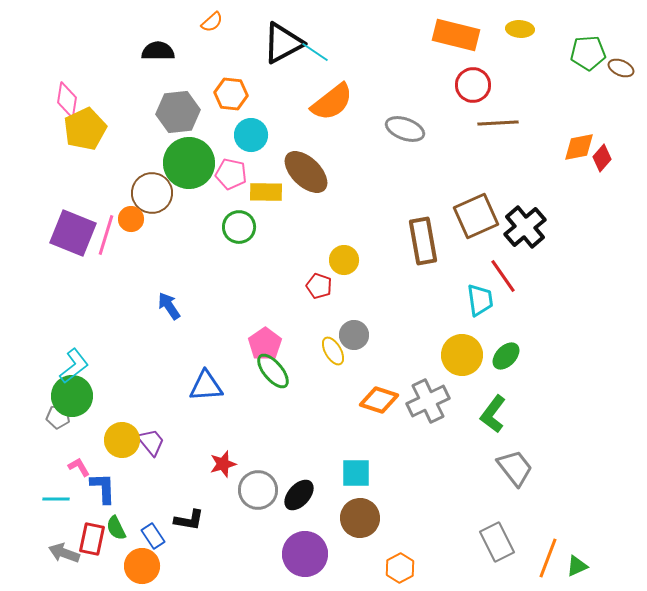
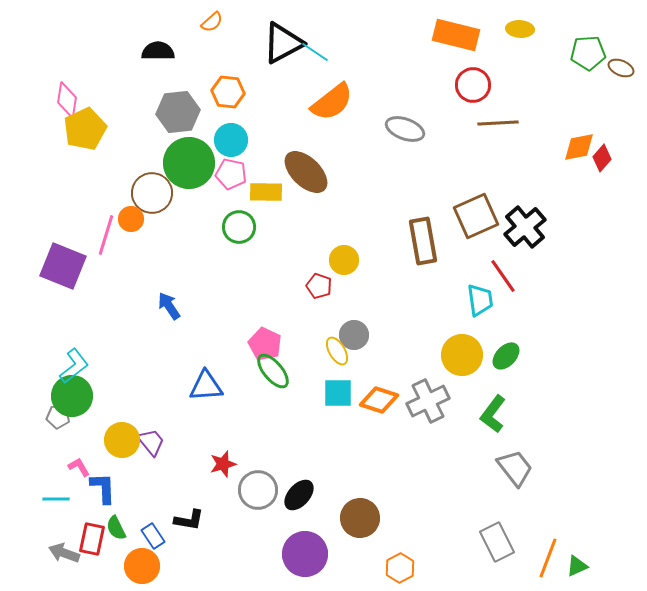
orange hexagon at (231, 94): moved 3 px left, 2 px up
cyan circle at (251, 135): moved 20 px left, 5 px down
purple square at (73, 233): moved 10 px left, 33 px down
pink pentagon at (265, 344): rotated 12 degrees counterclockwise
yellow ellipse at (333, 351): moved 4 px right
cyan square at (356, 473): moved 18 px left, 80 px up
